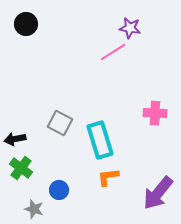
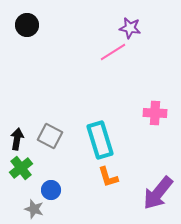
black circle: moved 1 px right, 1 px down
gray square: moved 10 px left, 13 px down
black arrow: moved 2 px right; rotated 110 degrees clockwise
green cross: rotated 15 degrees clockwise
orange L-shape: rotated 100 degrees counterclockwise
blue circle: moved 8 px left
